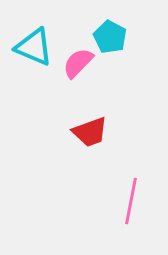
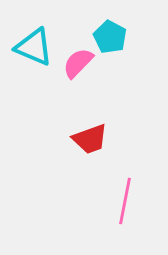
red trapezoid: moved 7 px down
pink line: moved 6 px left
